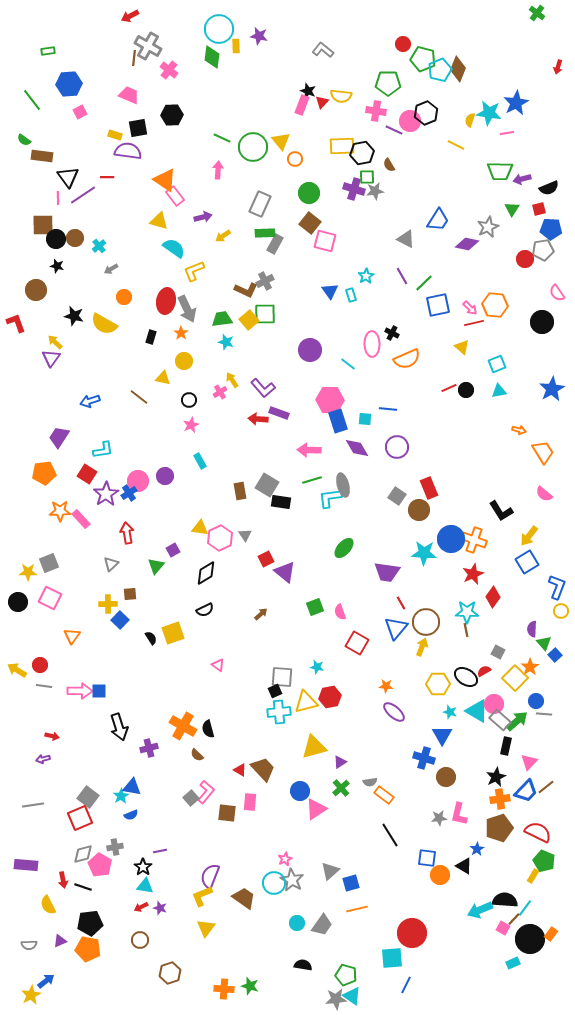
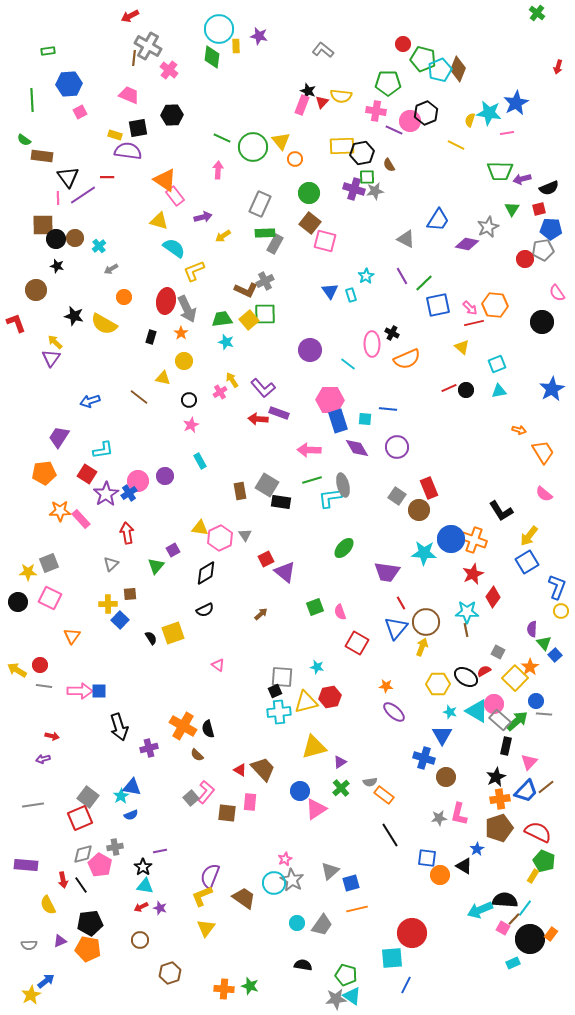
green line at (32, 100): rotated 35 degrees clockwise
black line at (83, 887): moved 2 px left, 2 px up; rotated 36 degrees clockwise
